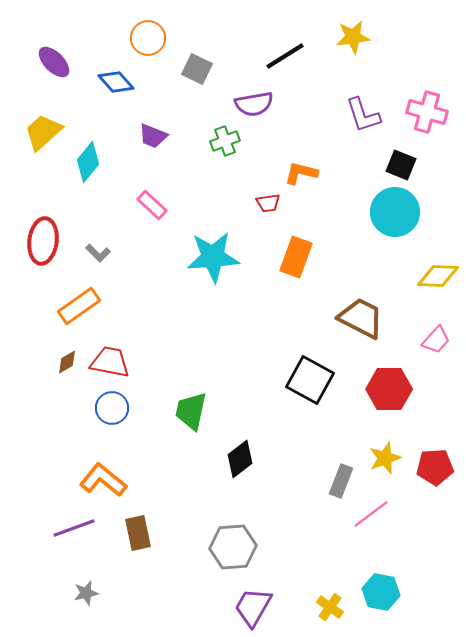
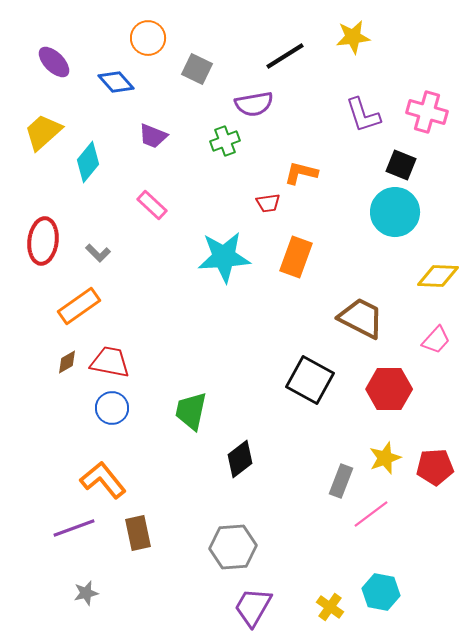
cyan star at (213, 257): moved 11 px right
orange L-shape at (103, 480): rotated 12 degrees clockwise
